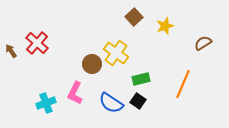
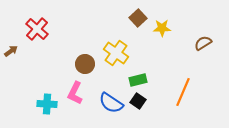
brown square: moved 4 px right, 1 px down
yellow star: moved 3 px left, 2 px down; rotated 18 degrees clockwise
red cross: moved 14 px up
brown arrow: rotated 88 degrees clockwise
brown circle: moved 7 px left
green rectangle: moved 3 px left, 1 px down
orange line: moved 8 px down
cyan cross: moved 1 px right, 1 px down; rotated 24 degrees clockwise
